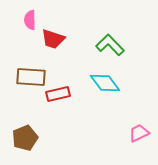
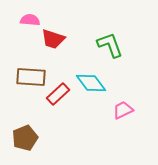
pink semicircle: rotated 96 degrees clockwise
green L-shape: rotated 24 degrees clockwise
cyan diamond: moved 14 px left
red rectangle: rotated 30 degrees counterclockwise
pink trapezoid: moved 16 px left, 23 px up
